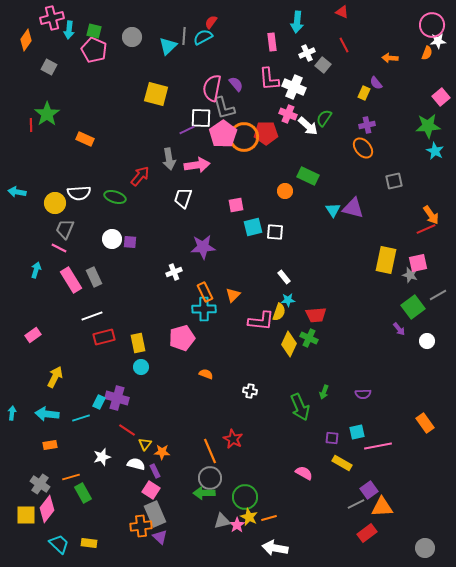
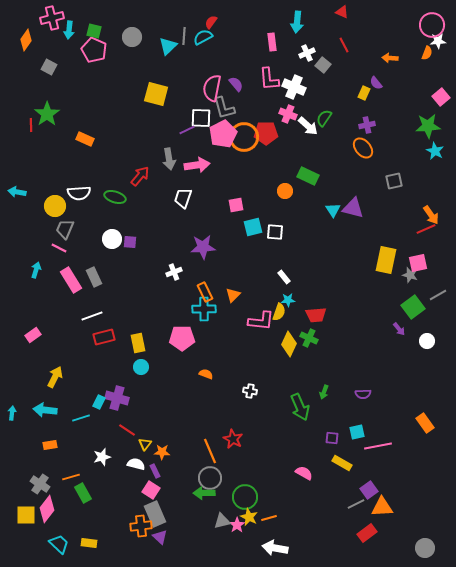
pink pentagon at (223, 134): rotated 8 degrees clockwise
yellow circle at (55, 203): moved 3 px down
pink pentagon at (182, 338): rotated 15 degrees clockwise
cyan arrow at (47, 414): moved 2 px left, 4 px up
